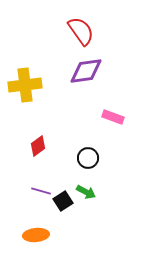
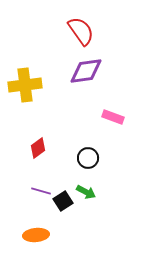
red diamond: moved 2 px down
